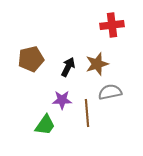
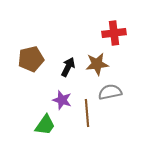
red cross: moved 2 px right, 8 px down
brown star: rotated 10 degrees clockwise
purple star: rotated 18 degrees clockwise
